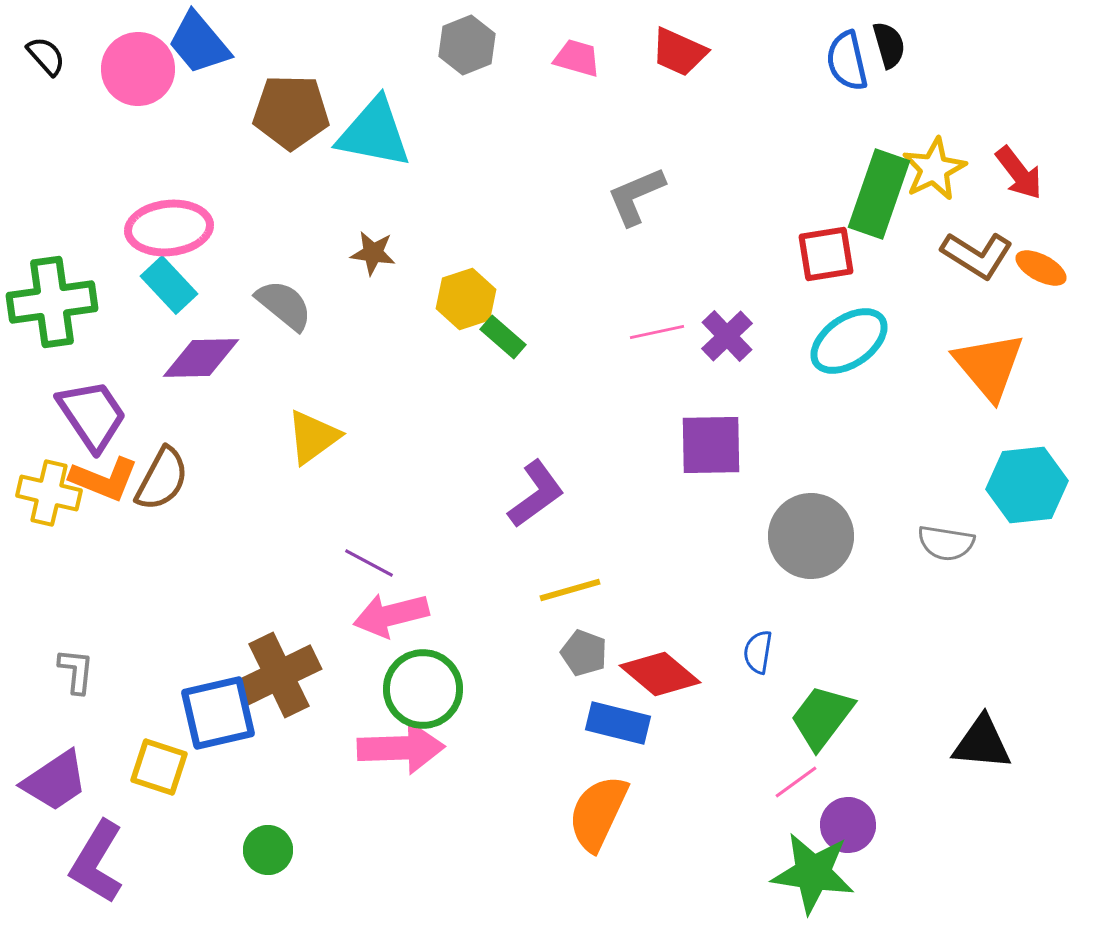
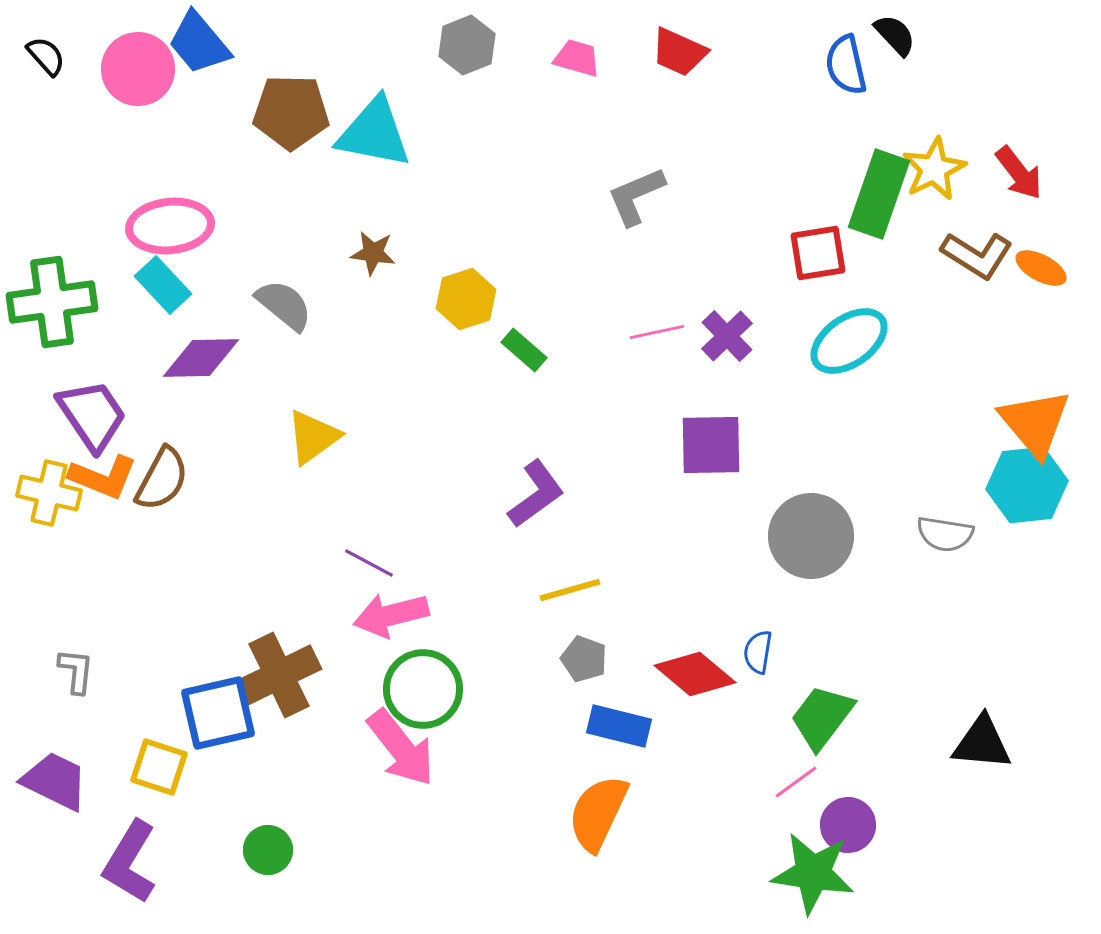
black semicircle at (889, 45): moved 6 px right, 10 px up; rotated 27 degrees counterclockwise
blue semicircle at (847, 61): moved 1 px left, 4 px down
pink ellipse at (169, 228): moved 1 px right, 2 px up
red square at (826, 254): moved 8 px left, 1 px up
cyan rectangle at (169, 285): moved 6 px left
green rectangle at (503, 337): moved 21 px right, 13 px down
orange triangle at (989, 366): moved 46 px right, 57 px down
orange L-shape at (104, 479): moved 1 px left, 2 px up
gray semicircle at (946, 543): moved 1 px left, 9 px up
gray pentagon at (584, 653): moved 6 px down
red diamond at (660, 674): moved 35 px right
blue rectangle at (618, 723): moved 1 px right, 3 px down
pink arrow at (401, 748): rotated 54 degrees clockwise
purple trapezoid at (55, 781): rotated 120 degrees counterclockwise
purple L-shape at (97, 862): moved 33 px right
